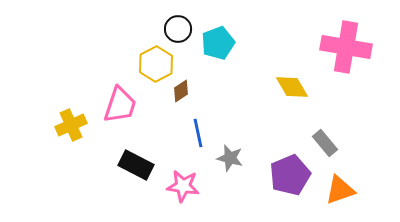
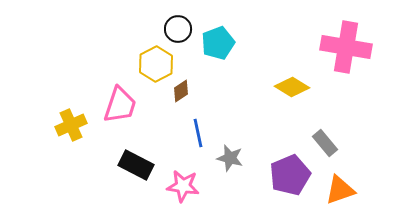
yellow diamond: rotated 28 degrees counterclockwise
